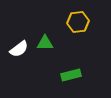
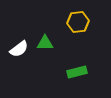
green rectangle: moved 6 px right, 3 px up
